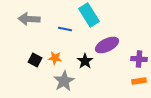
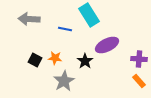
orange rectangle: rotated 56 degrees clockwise
